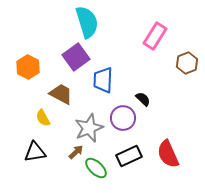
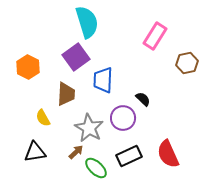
brown hexagon: rotated 10 degrees clockwise
brown trapezoid: moved 5 px right; rotated 65 degrees clockwise
gray star: rotated 20 degrees counterclockwise
